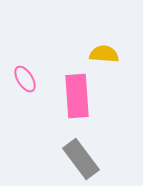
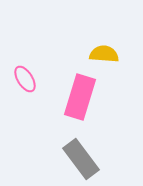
pink rectangle: moved 3 px right, 1 px down; rotated 21 degrees clockwise
